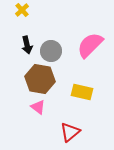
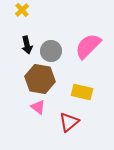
pink semicircle: moved 2 px left, 1 px down
red triangle: moved 1 px left, 10 px up
